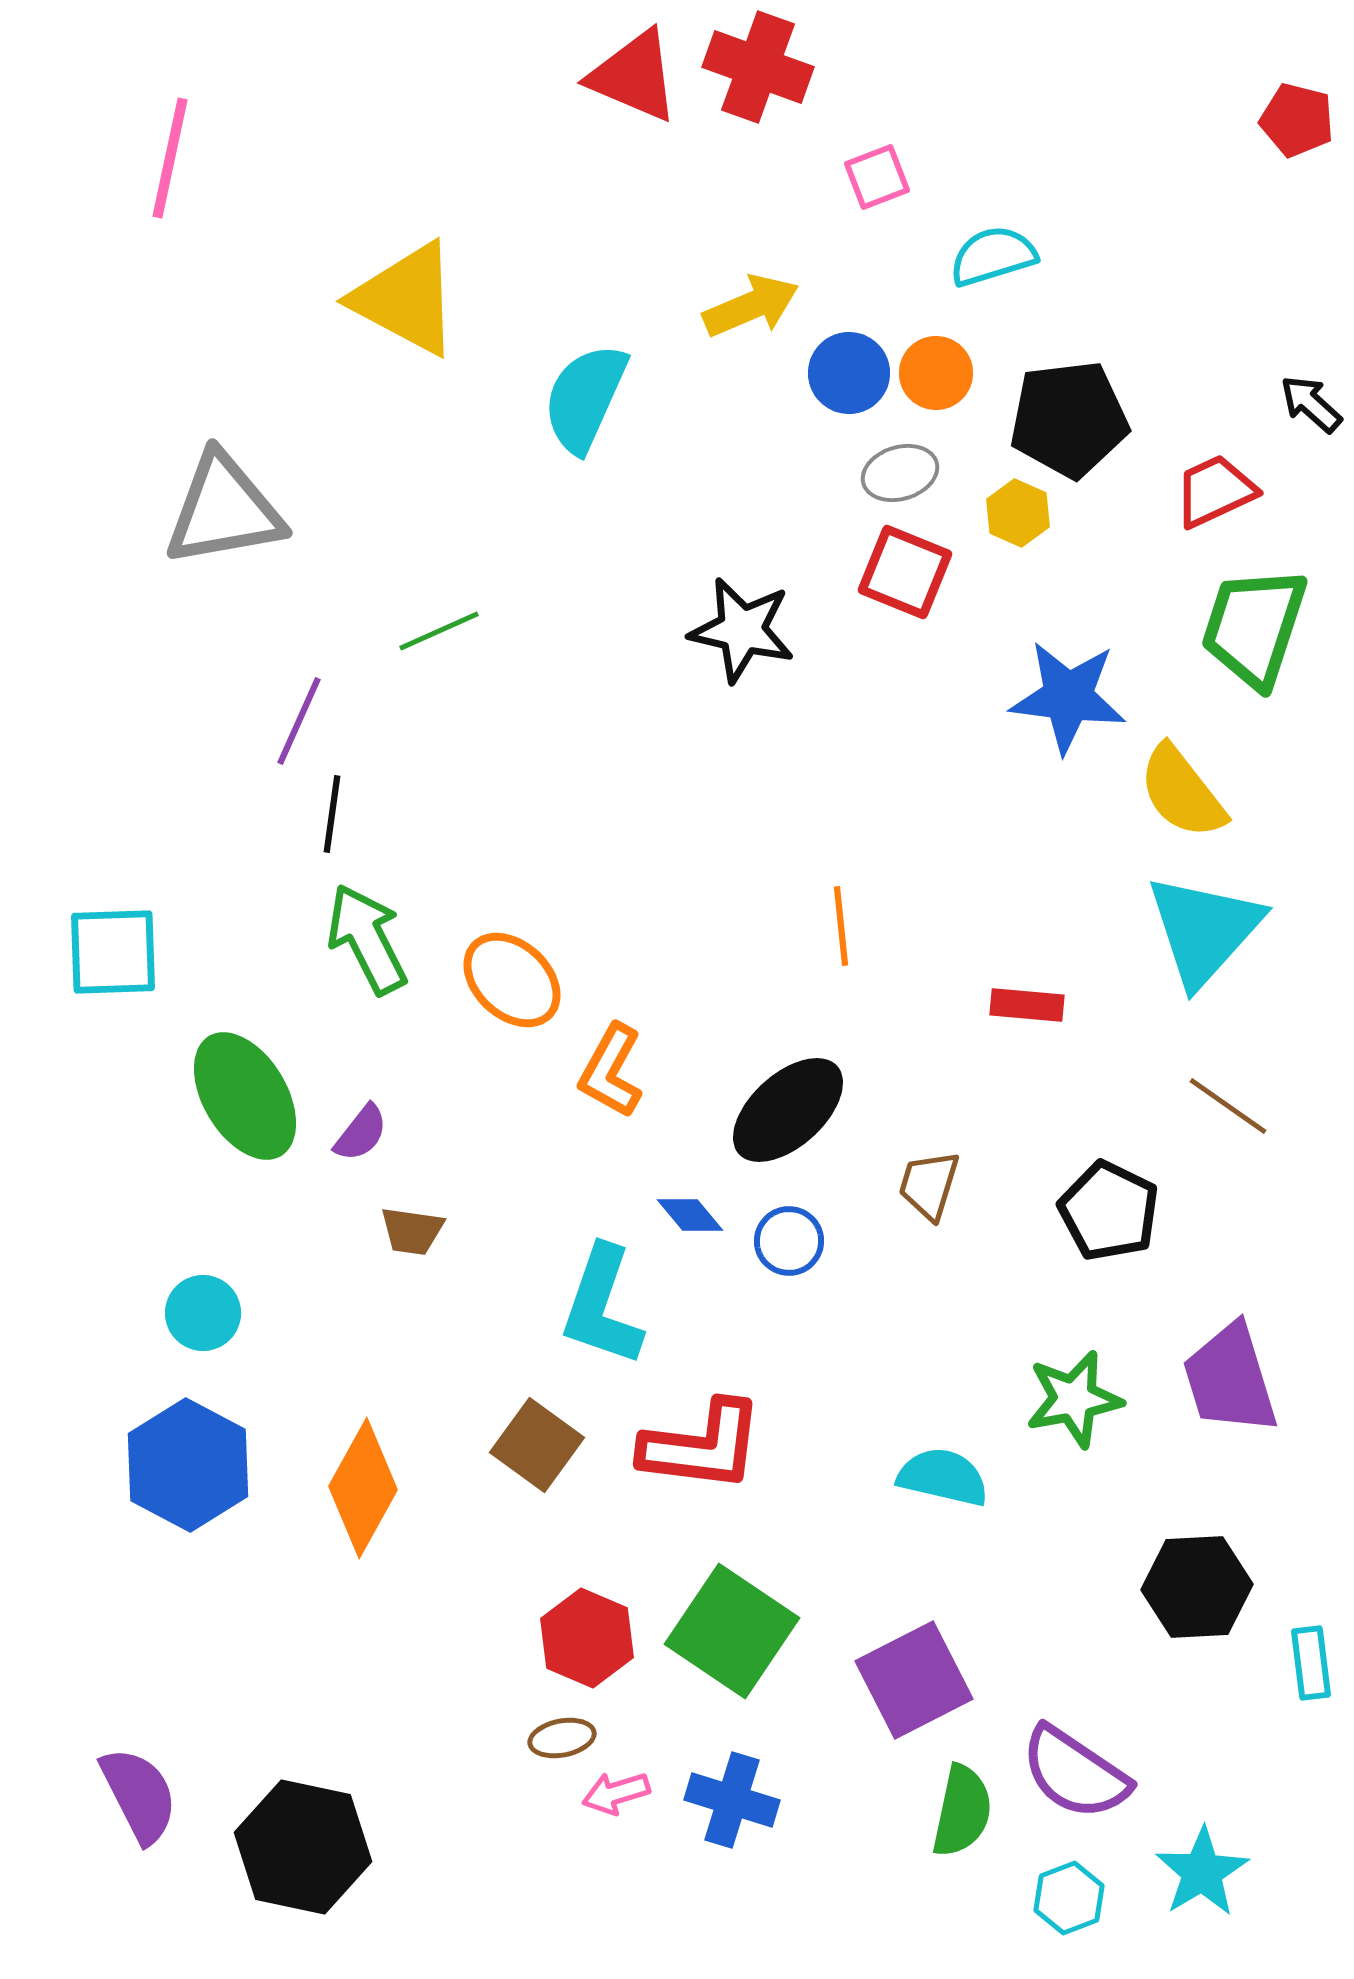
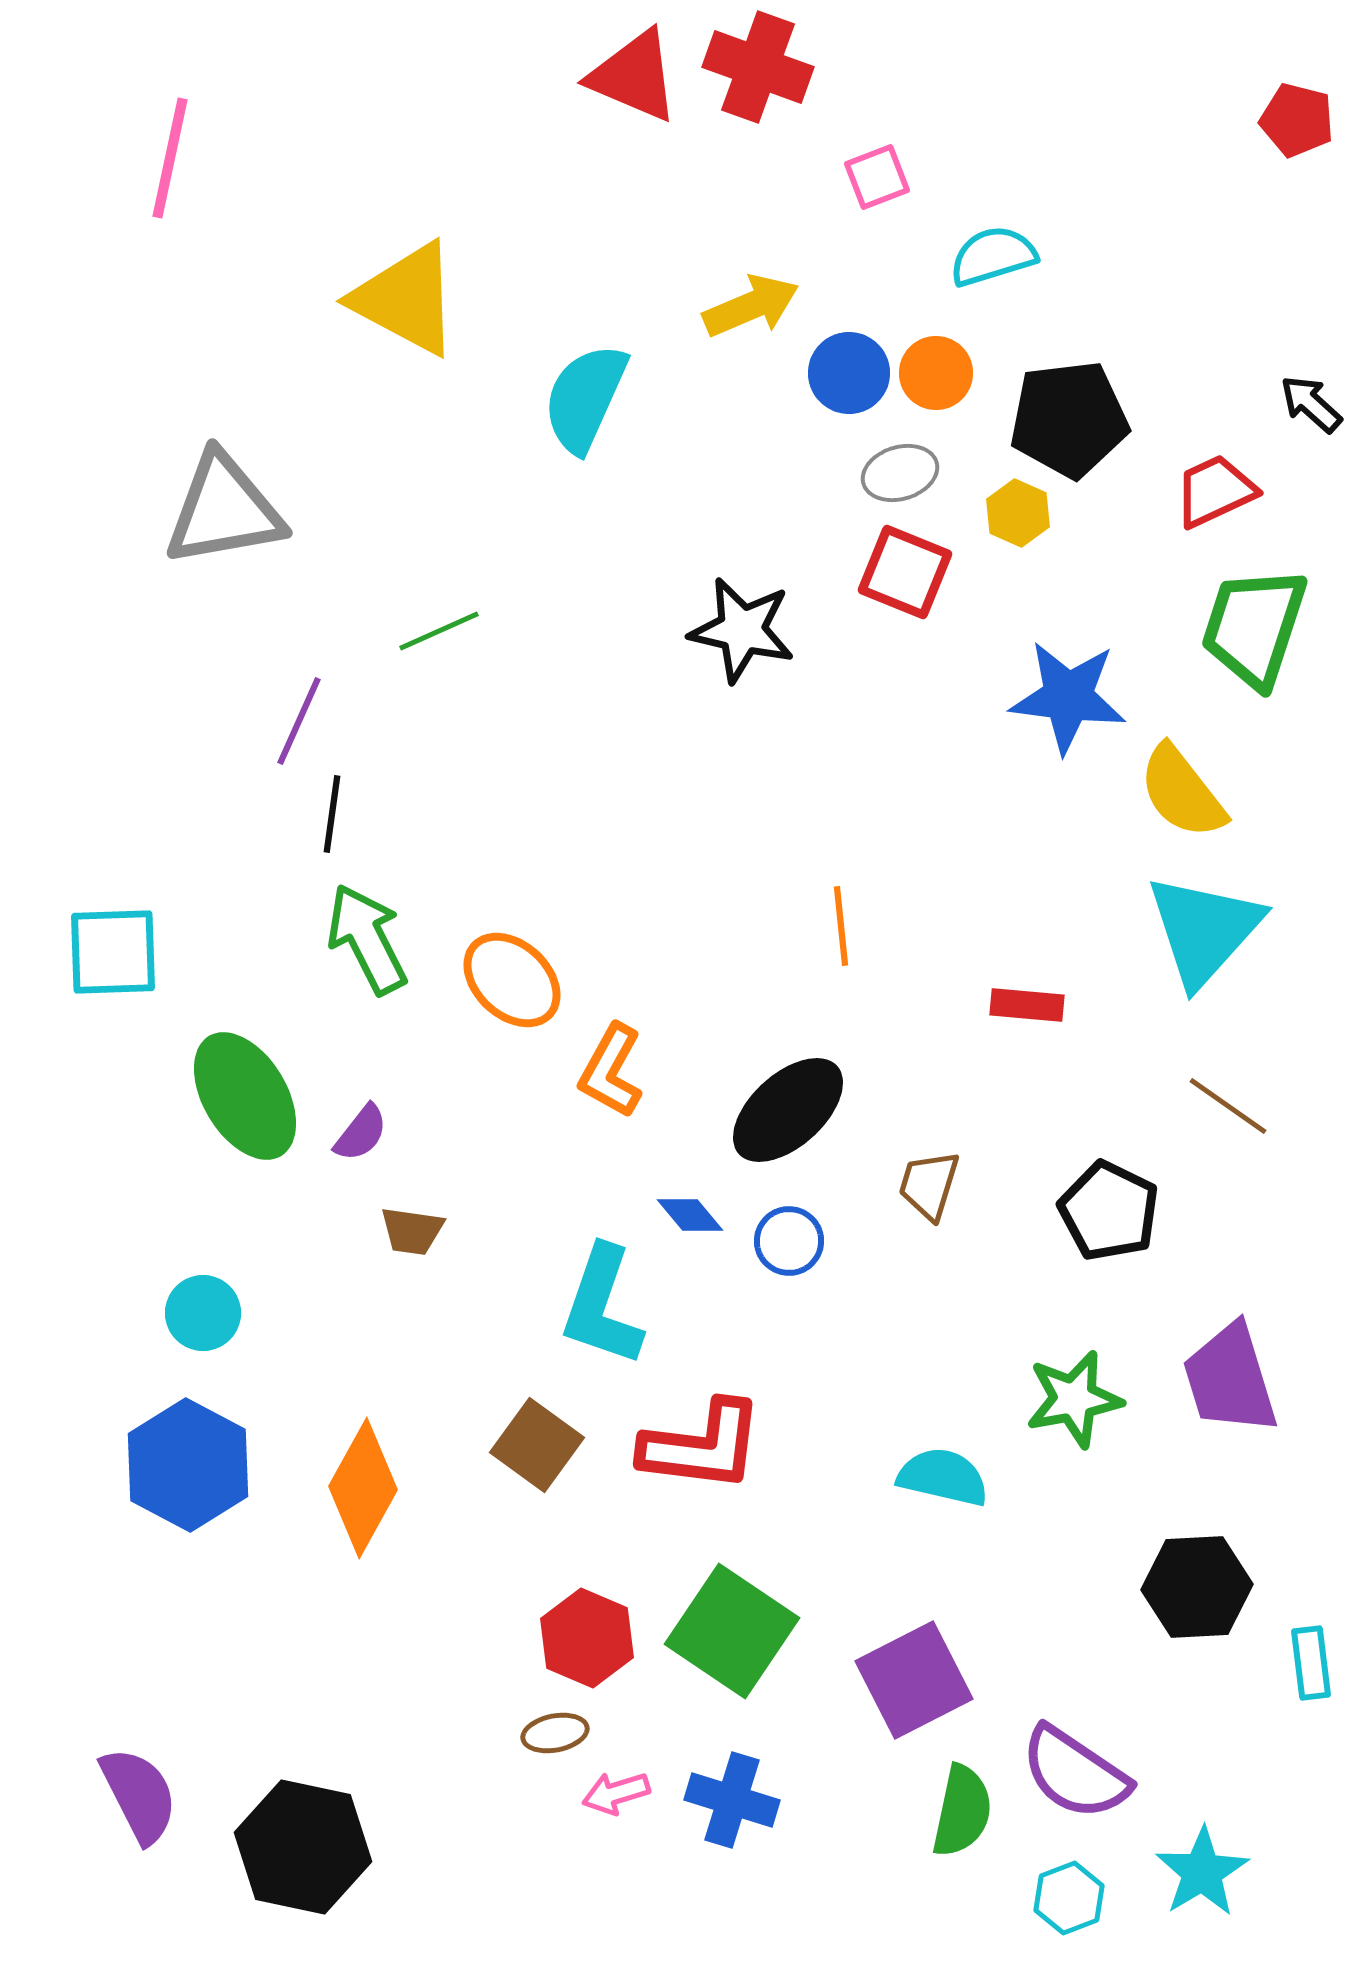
brown ellipse at (562, 1738): moved 7 px left, 5 px up
